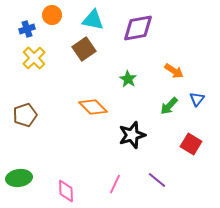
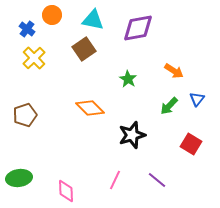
blue cross: rotated 35 degrees counterclockwise
orange diamond: moved 3 px left, 1 px down
pink line: moved 4 px up
